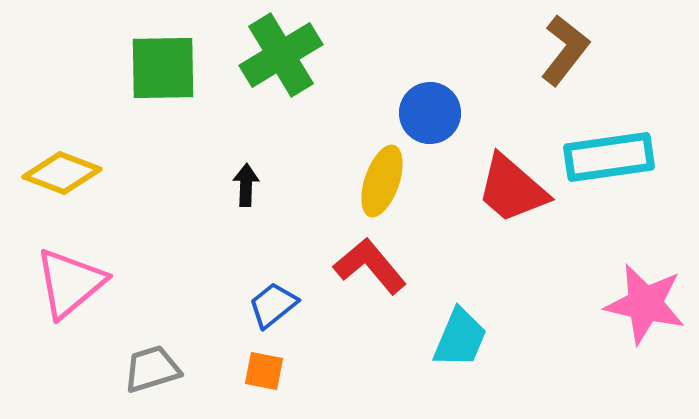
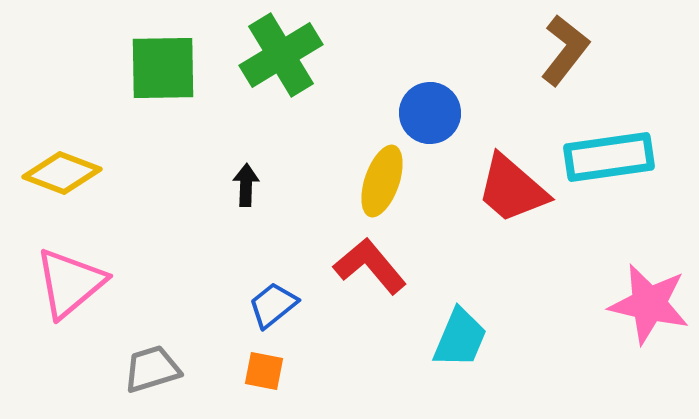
pink star: moved 4 px right
